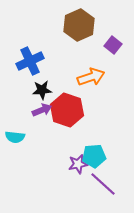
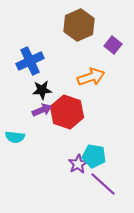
red hexagon: moved 2 px down
cyan pentagon: rotated 15 degrees clockwise
purple star: rotated 18 degrees counterclockwise
